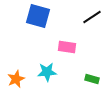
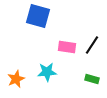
black line: moved 28 px down; rotated 24 degrees counterclockwise
